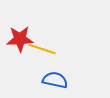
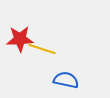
blue semicircle: moved 11 px right
